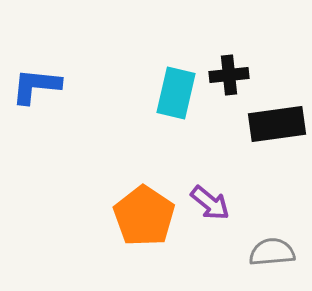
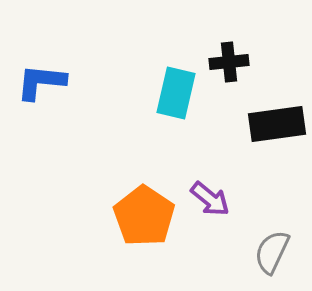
black cross: moved 13 px up
blue L-shape: moved 5 px right, 4 px up
purple arrow: moved 4 px up
gray semicircle: rotated 60 degrees counterclockwise
